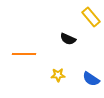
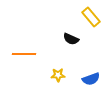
black semicircle: moved 3 px right
blue semicircle: rotated 54 degrees counterclockwise
